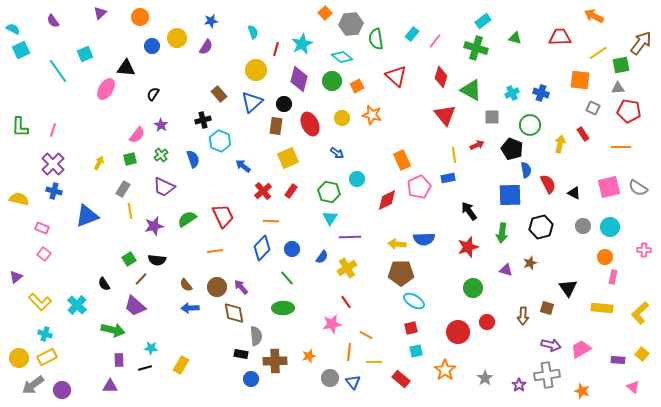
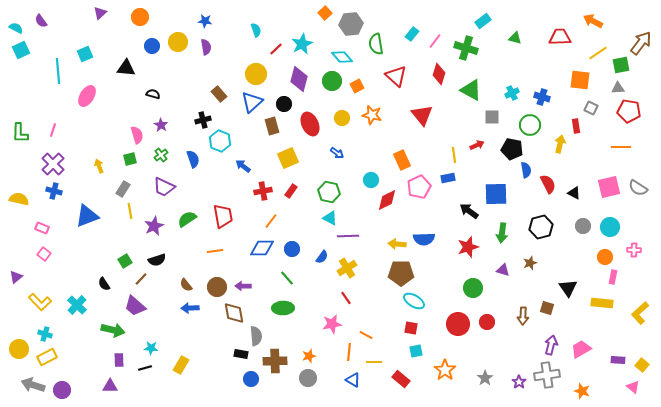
orange arrow at (594, 16): moved 1 px left, 5 px down
purple semicircle at (53, 21): moved 12 px left
blue star at (211, 21): moved 6 px left; rotated 16 degrees clockwise
cyan semicircle at (13, 29): moved 3 px right, 1 px up
cyan semicircle at (253, 32): moved 3 px right, 2 px up
yellow circle at (177, 38): moved 1 px right, 4 px down
green semicircle at (376, 39): moved 5 px down
purple semicircle at (206, 47): rotated 42 degrees counterclockwise
green cross at (476, 48): moved 10 px left
red line at (276, 49): rotated 32 degrees clockwise
cyan diamond at (342, 57): rotated 10 degrees clockwise
yellow circle at (256, 70): moved 4 px down
cyan line at (58, 71): rotated 30 degrees clockwise
red diamond at (441, 77): moved 2 px left, 3 px up
pink ellipse at (106, 89): moved 19 px left, 7 px down
blue cross at (541, 93): moved 1 px right, 4 px down
black semicircle at (153, 94): rotated 72 degrees clockwise
gray square at (593, 108): moved 2 px left
red triangle at (445, 115): moved 23 px left
brown rectangle at (276, 126): moved 4 px left; rotated 24 degrees counterclockwise
green L-shape at (20, 127): moved 6 px down
red rectangle at (583, 134): moved 7 px left, 8 px up; rotated 24 degrees clockwise
pink semicircle at (137, 135): rotated 54 degrees counterclockwise
black pentagon at (512, 149): rotated 10 degrees counterclockwise
yellow arrow at (99, 163): moved 3 px down; rotated 48 degrees counterclockwise
cyan circle at (357, 179): moved 14 px right, 1 px down
red cross at (263, 191): rotated 30 degrees clockwise
blue square at (510, 195): moved 14 px left, 1 px up
black arrow at (469, 211): rotated 18 degrees counterclockwise
red trapezoid at (223, 216): rotated 15 degrees clockwise
cyan triangle at (330, 218): rotated 35 degrees counterclockwise
orange line at (271, 221): rotated 56 degrees counterclockwise
purple star at (154, 226): rotated 12 degrees counterclockwise
purple line at (350, 237): moved 2 px left, 1 px up
blue diamond at (262, 248): rotated 45 degrees clockwise
pink cross at (644, 250): moved 10 px left
green square at (129, 259): moved 4 px left, 2 px down
black semicircle at (157, 260): rotated 24 degrees counterclockwise
purple triangle at (506, 270): moved 3 px left
purple arrow at (241, 287): moved 2 px right, 1 px up; rotated 49 degrees counterclockwise
red line at (346, 302): moved 4 px up
yellow rectangle at (602, 308): moved 5 px up
red square at (411, 328): rotated 24 degrees clockwise
red circle at (458, 332): moved 8 px up
purple arrow at (551, 345): rotated 90 degrees counterclockwise
yellow square at (642, 354): moved 11 px down
yellow circle at (19, 358): moved 9 px up
gray circle at (330, 378): moved 22 px left
blue triangle at (353, 382): moved 2 px up; rotated 21 degrees counterclockwise
gray arrow at (33, 385): rotated 55 degrees clockwise
purple star at (519, 385): moved 3 px up
